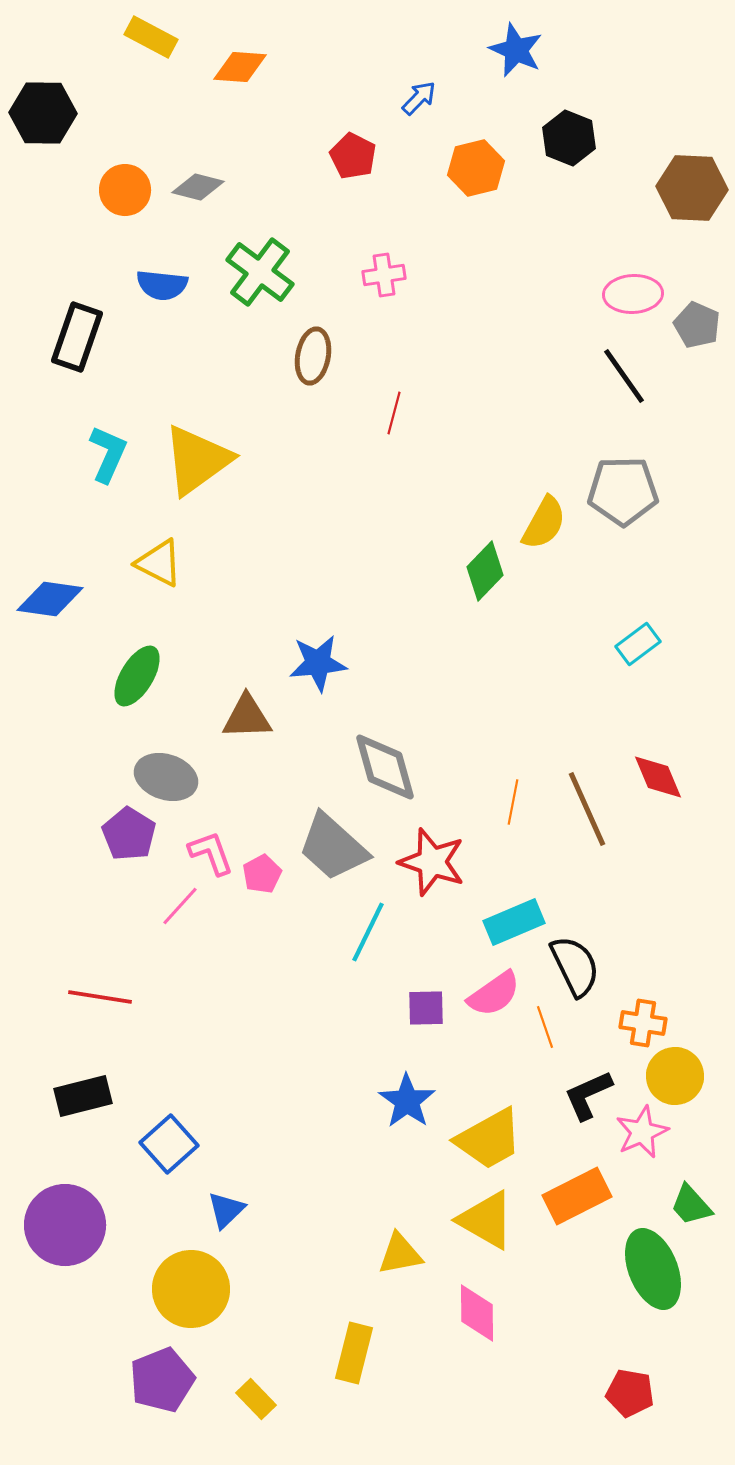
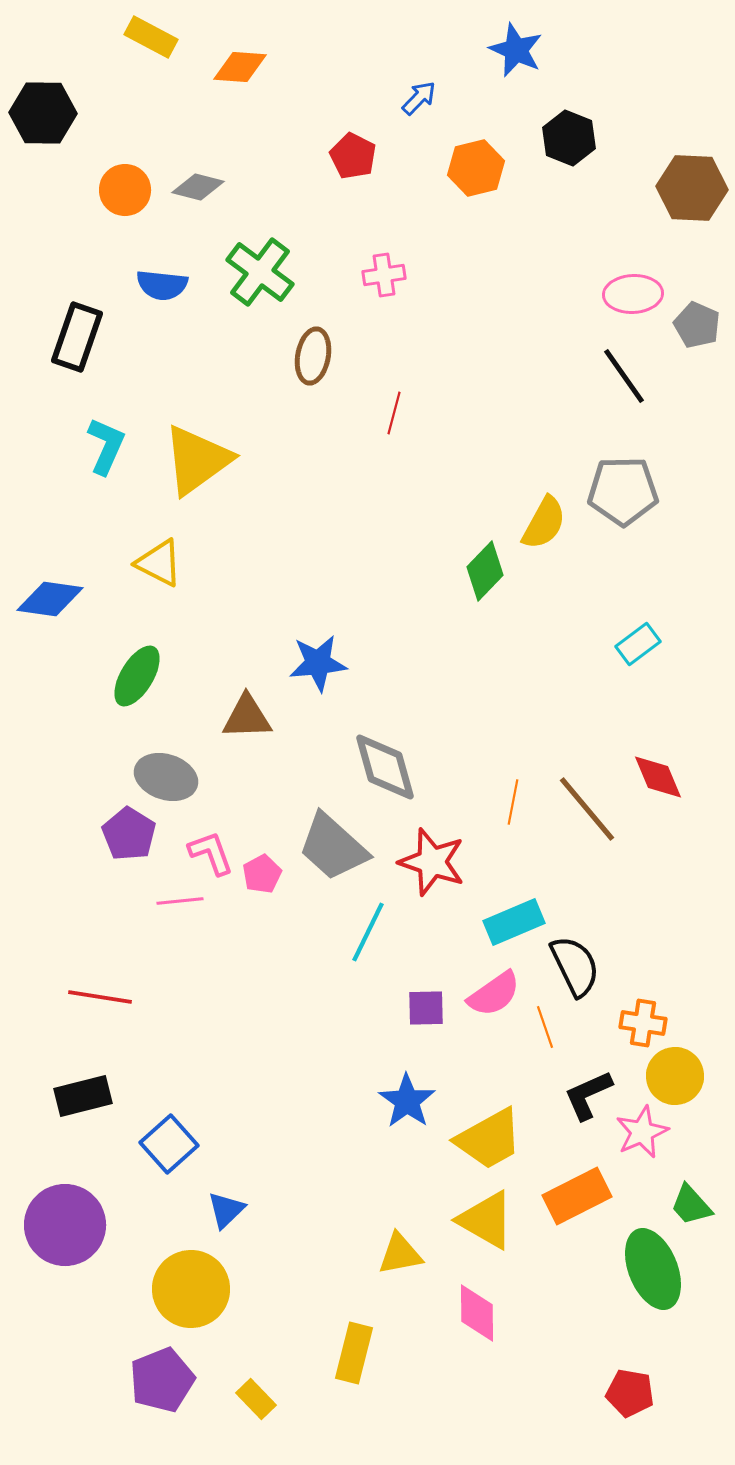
cyan L-shape at (108, 454): moved 2 px left, 8 px up
brown line at (587, 809): rotated 16 degrees counterclockwise
pink line at (180, 906): moved 5 px up; rotated 42 degrees clockwise
